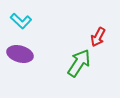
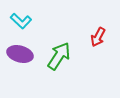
green arrow: moved 20 px left, 7 px up
